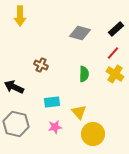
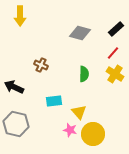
cyan rectangle: moved 2 px right, 1 px up
pink star: moved 15 px right, 3 px down; rotated 24 degrees clockwise
